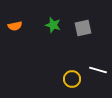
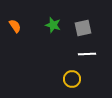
orange semicircle: rotated 112 degrees counterclockwise
white line: moved 11 px left, 16 px up; rotated 18 degrees counterclockwise
